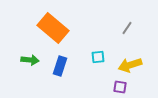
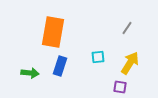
orange rectangle: moved 4 px down; rotated 60 degrees clockwise
green arrow: moved 13 px down
yellow arrow: moved 2 px up; rotated 140 degrees clockwise
